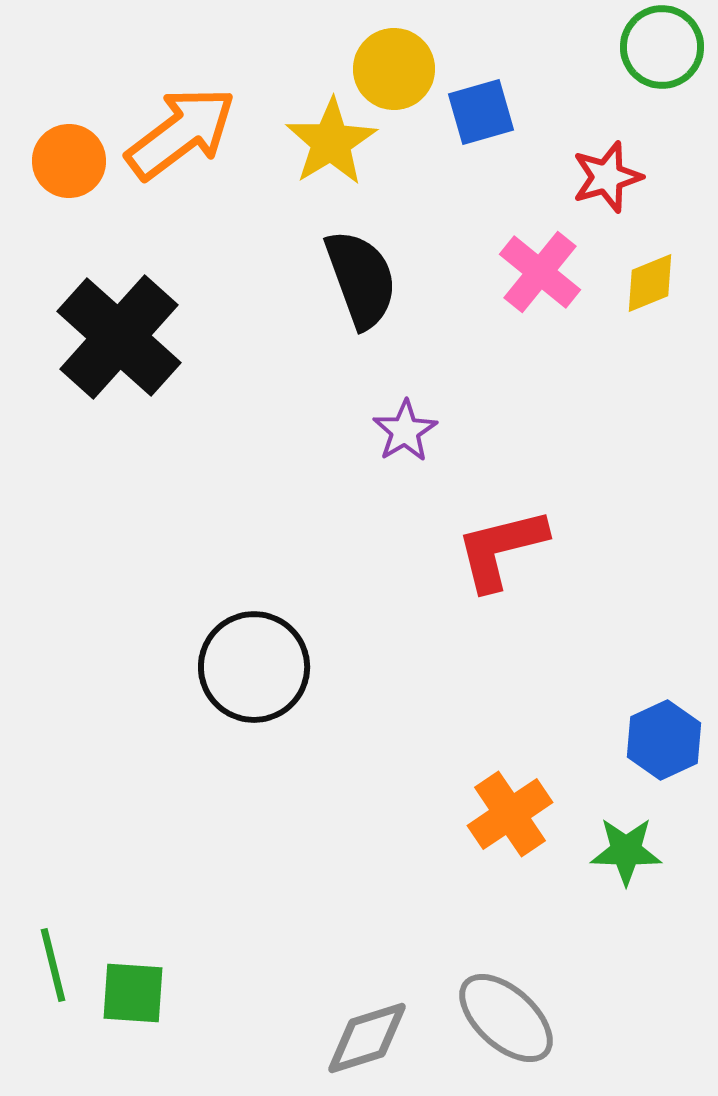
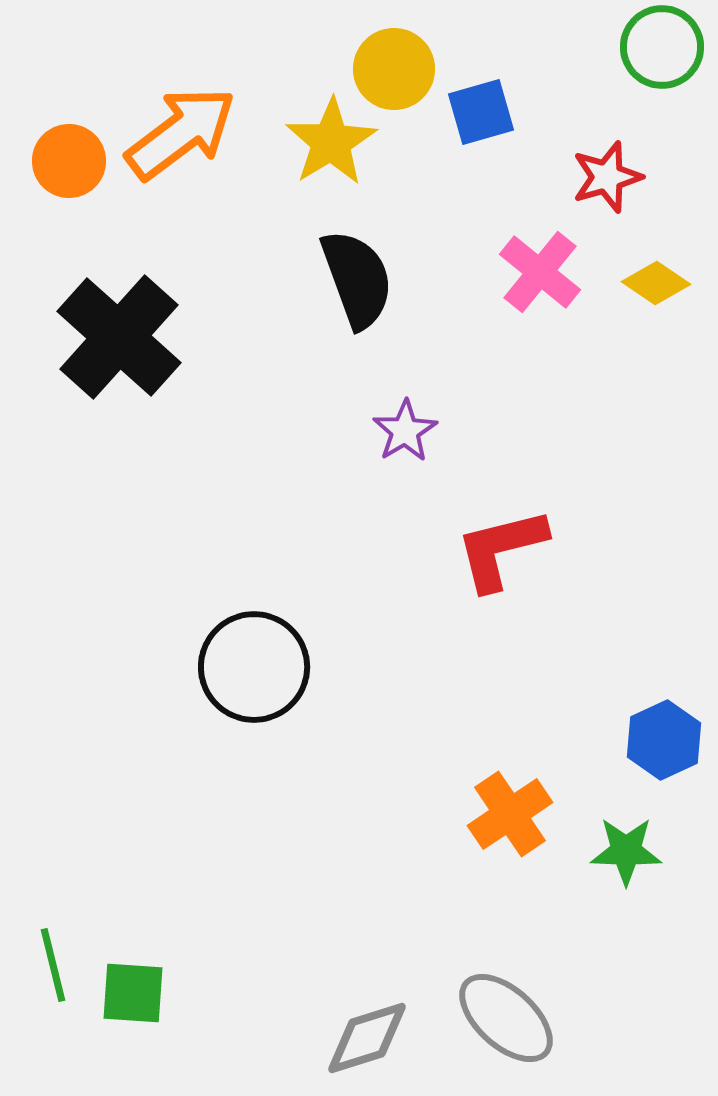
black semicircle: moved 4 px left
yellow diamond: moved 6 px right; rotated 56 degrees clockwise
